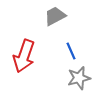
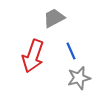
gray trapezoid: moved 1 px left, 2 px down
red arrow: moved 9 px right
